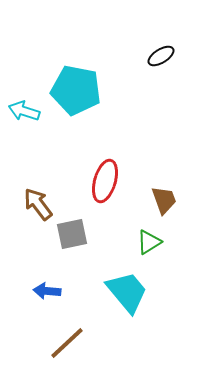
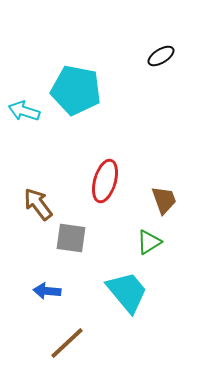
gray square: moved 1 px left, 4 px down; rotated 20 degrees clockwise
